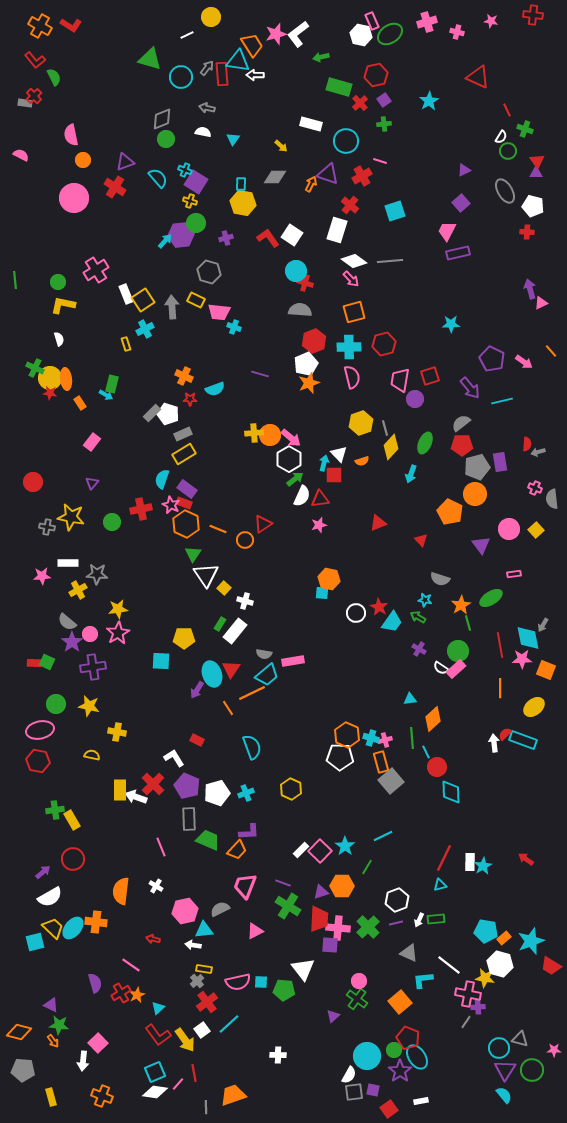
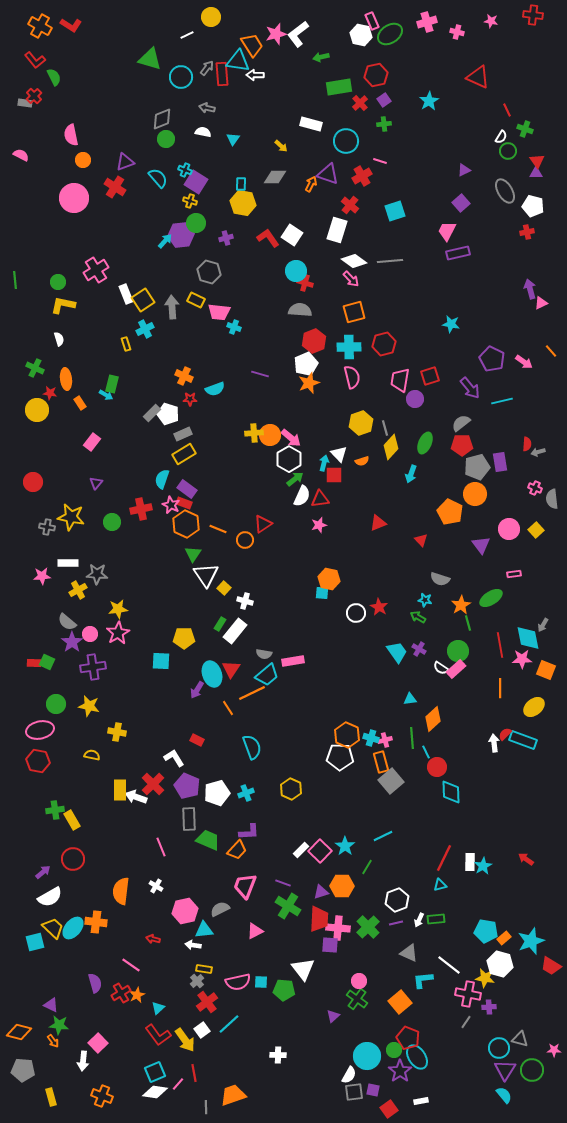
green rectangle at (339, 87): rotated 25 degrees counterclockwise
red cross at (527, 232): rotated 16 degrees counterclockwise
cyan star at (451, 324): rotated 12 degrees clockwise
yellow circle at (50, 378): moved 13 px left, 32 px down
purple triangle at (92, 483): moved 4 px right
cyan trapezoid at (392, 622): moved 5 px right, 30 px down; rotated 70 degrees counterclockwise
purple cross at (478, 1007): moved 11 px right
